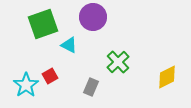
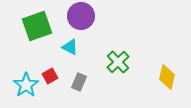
purple circle: moved 12 px left, 1 px up
green square: moved 6 px left, 2 px down
cyan triangle: moved 1 px right, 2 px down
yellow diamond: rotated 50 degrees counterclockwise
gray rectangle: moved 12 px left, 5 px up
